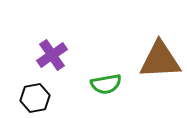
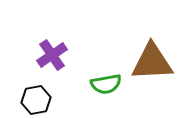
brown triangle: moved 8 px left, 2 px down
black hexagon: moved 1 px right, 2 px down
